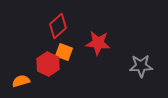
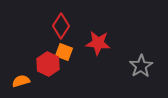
red diamond: moved 3 px right; rotated 15 degrees counterclockwise
gray star: rotated 30 degrees counterclockwise
